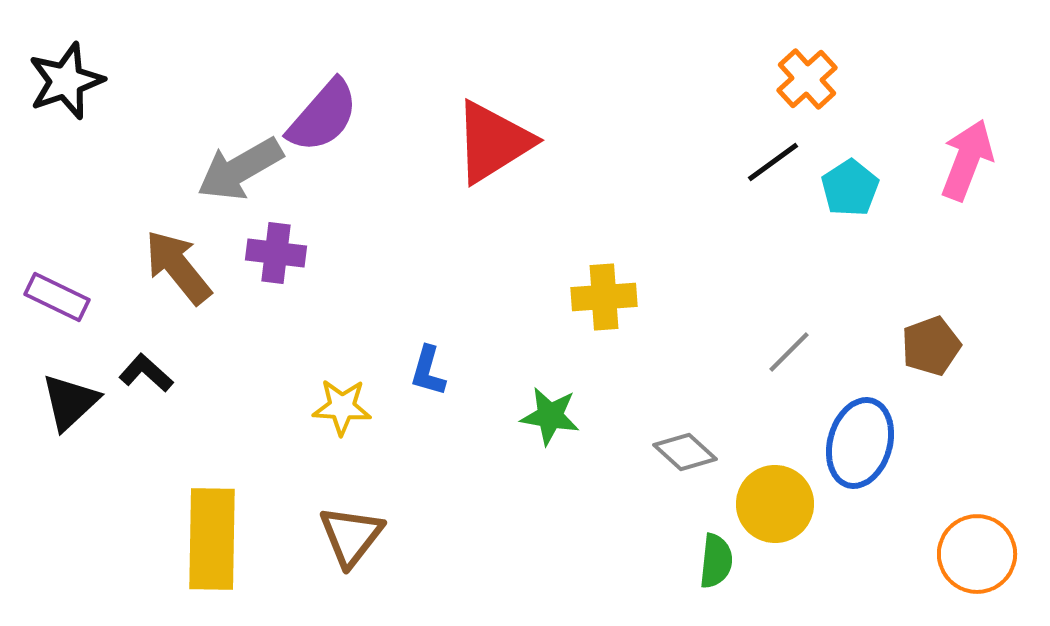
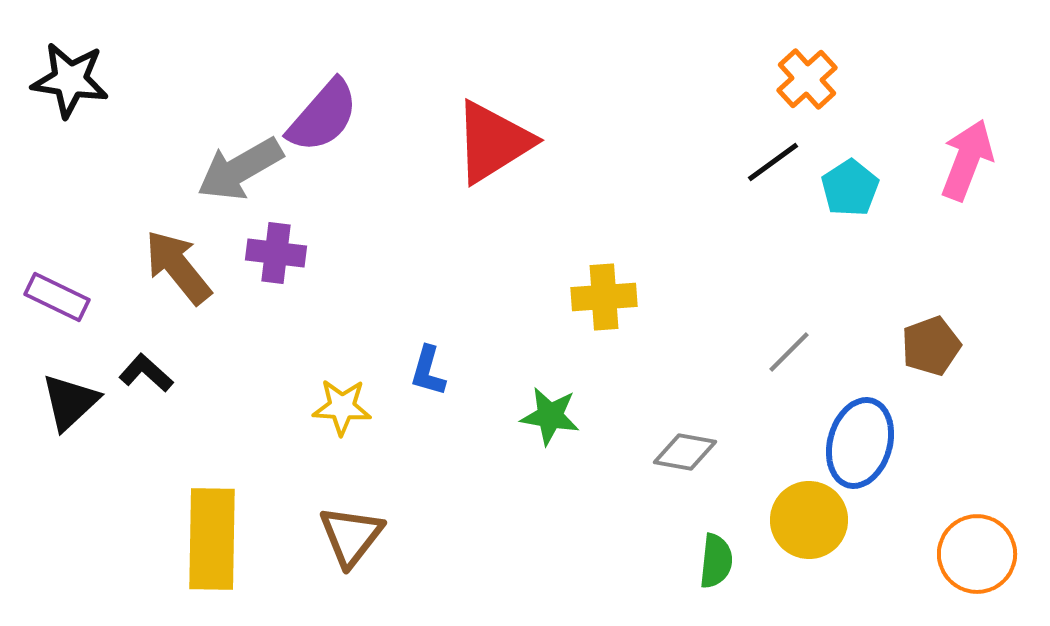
black star: moved 4 px right, 1 px up; rotated 28 degrees clockwise
gray diamond: rotated 32 degrees counterclockwise
yellow circle: moved 34 px right, 16 px down
